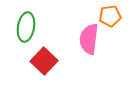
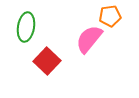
pink semicircle: rotated 32 degrees clockwise
red square: moved 3 px right
